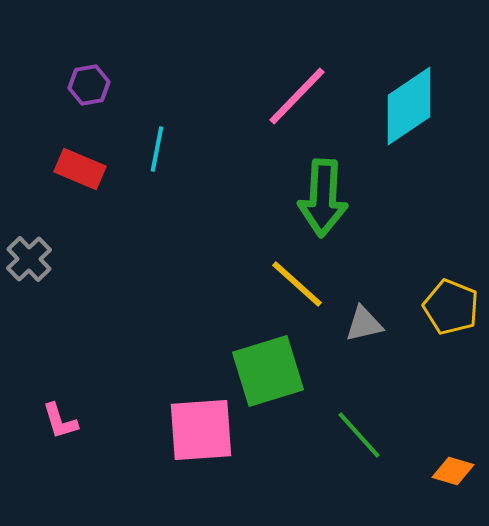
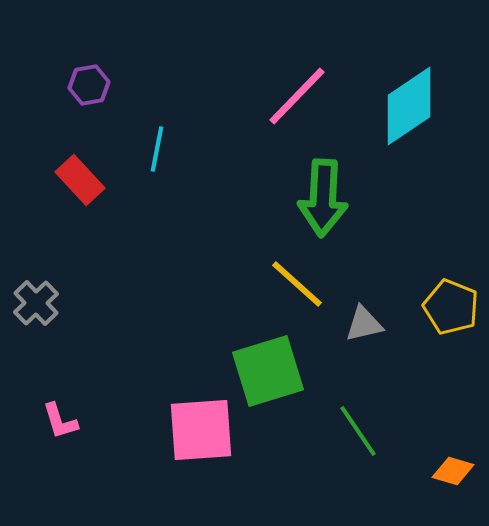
red rectangle: moved 11 px down; rotated 24 degrees clockwise
gray cross: moved 7 px right, 44 px down
green line: moved 1 px left, 4 px up; rotated 8 degrees clockwise
